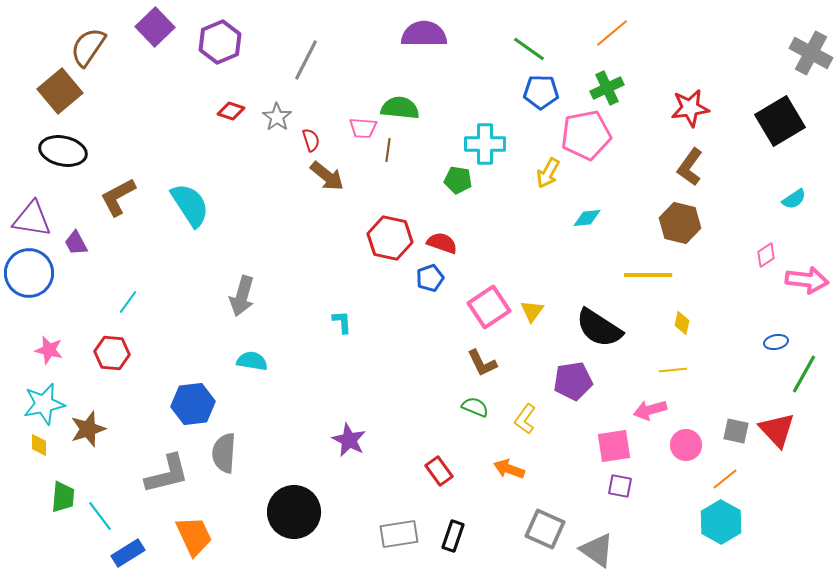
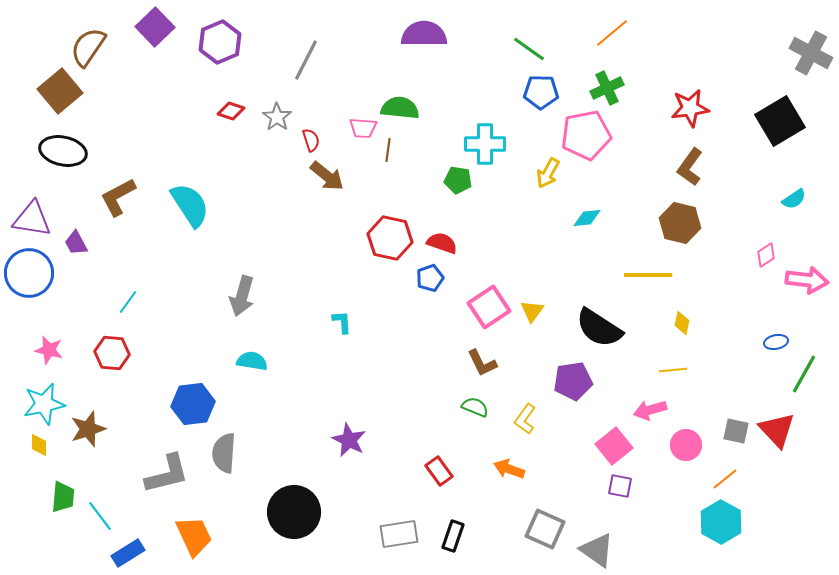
pink square at (614, 446): rotated 30 degrees counterclockwise
